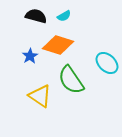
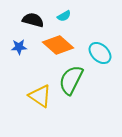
black semicircle: moved 3 px left, 4 px down
orange diamond: rotated 24 degrees clockwise
blue star: moved 11 px left, 9 px up; rotated 28 degrees clockwise
cyan ellipse: moved 7 px left, 10 px up
green semicircle: rotated 60 degrees clockwise
